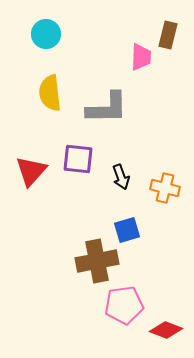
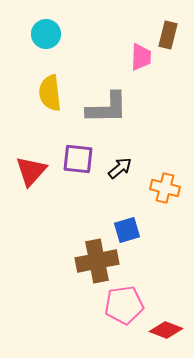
black arrow: moved 1 px left, 9 px up; rotated 110 degrees counterclockwise
